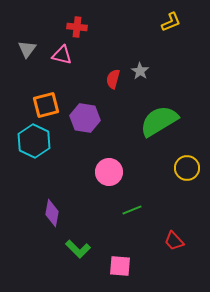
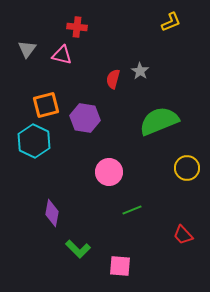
green semicircle: rotated 9 degrees clockwise
red trapezoid: moved 9 px right, 6 px up
